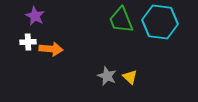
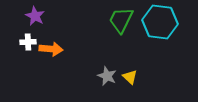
green trapezoid: rotated 48 degrees clockwise
